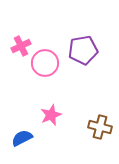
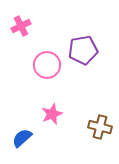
pink cross: moved 20 px up
pink circle: moved 2 px right, 2 px down
pink star: moved 1 px right, 1 px up
blue semicircle: rotated 15 degrees counterclockwise
